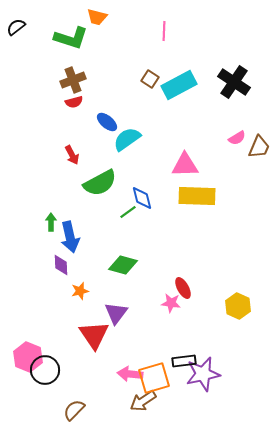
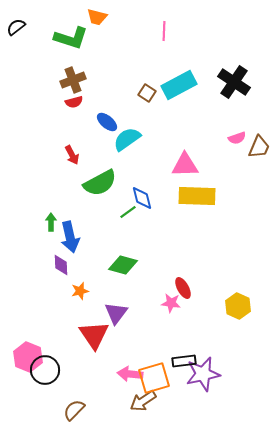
brown square: moved 3 px left, 14 px down
pink semicircle: rotated 12 degrees clockwise
